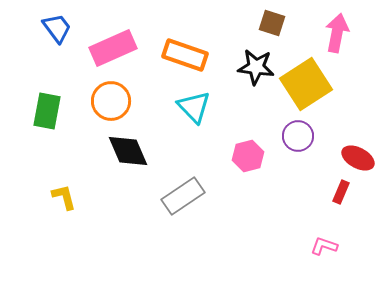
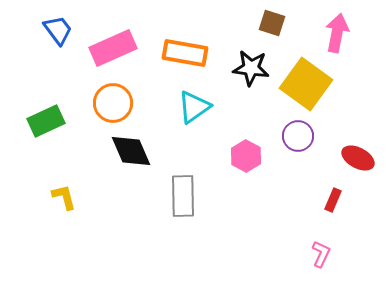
blue trapezoid: moved 1 px right, 2 px down
orange rectangle: moved 2 px up; rotated 9 degrees counterclockwise
black star: moved 5 px left, 1 px down
yellow square: rotated 21 degrees counterclockwise
orange circle: moved 2 px right, 2 px down
cyan triangle: rotated 39 degrees clockwise
green rectangle: moved 1 px left, 10 px down; rotated 54 degrees clockwise
black diamond: moved 3 px right
pink hexagon: moved 2 px left; rotated 16 degrees counterclockwise
red rectangle: moved 8 px left, 8 px down
gray rectangle: rotated 57 degrees counterclockwise
pink L-shape: moved 3 px left, 8 px down; rotated 96 degrees clockwise
